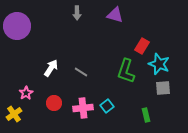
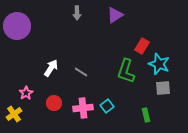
purple triangle: rotated 48 degrees counterclockwise
